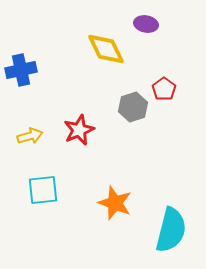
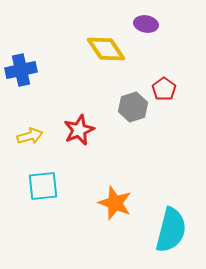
yellow diamond: rotated 9 degrees counterclockwise
cyan square: moved 4 px up
